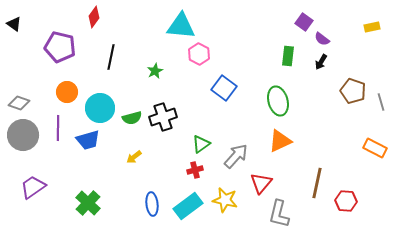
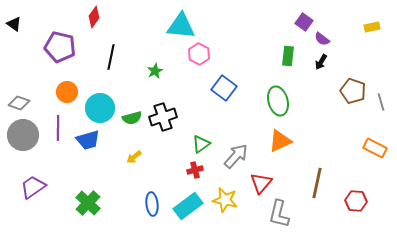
red hexagon: moved 10 px right
